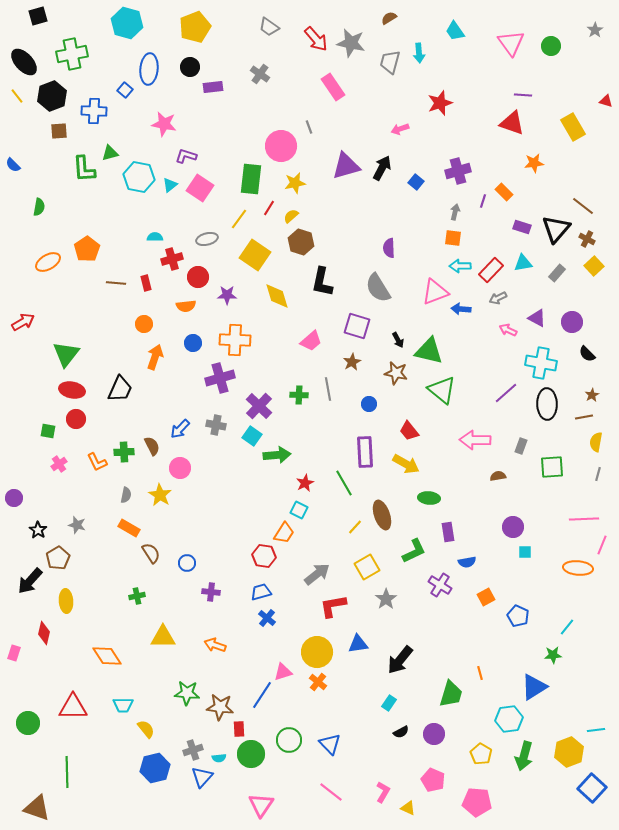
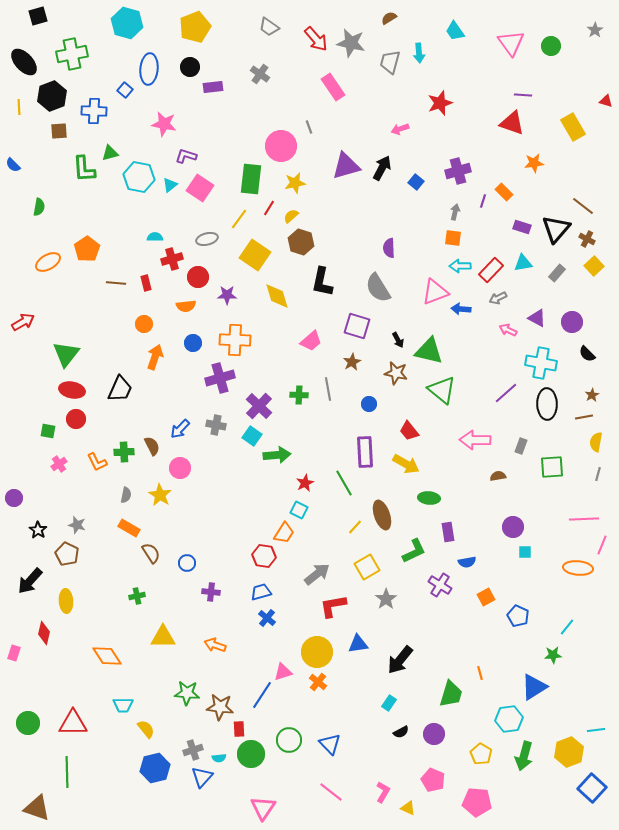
yellow line at (17, 96): moved 2 px right, 11 px down; rotated 35 degrees clockwise
brown pentagon at (58, 558): moved 9 px right, 4 px up; rotated 15 degrees counterclockwise
red triangle at (73, 707): moved 16 px down
pink triangle at (261, 805): moved 2 px right, 3 px down
